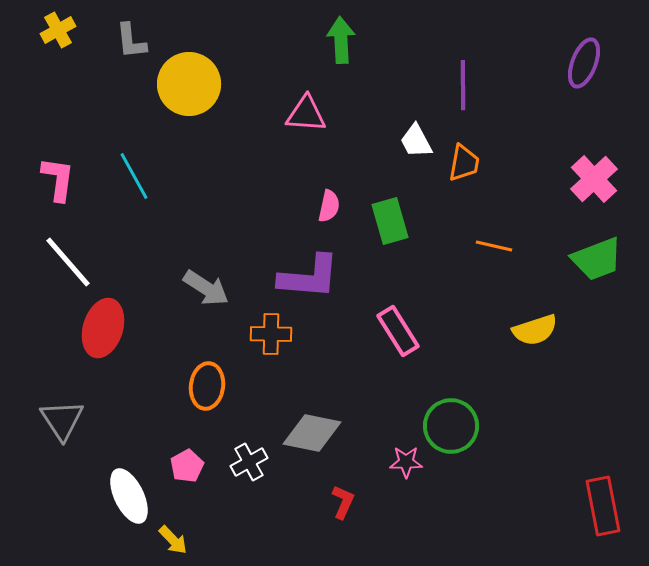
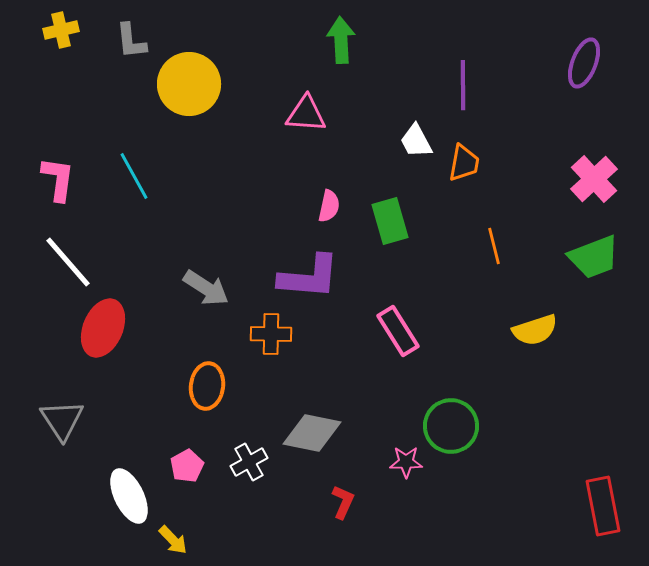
yellow cross: moved 3 px right; rotated 16 degrees clockwise
orange line: rotated 63 degrees clockwise
green trapezoid: moved 3 px left, 2 px up
red ellipse: rotated 6 degrees clockwise
